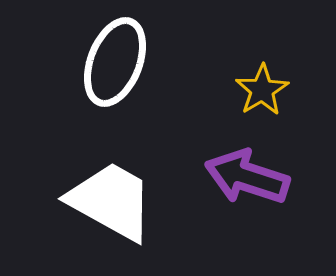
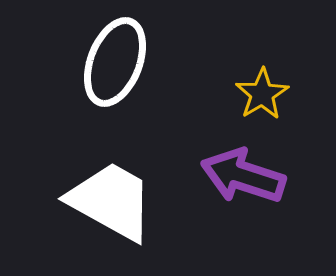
yellow star: moved 4 px down
purple arrow: moved 4 px left, 1 px up
